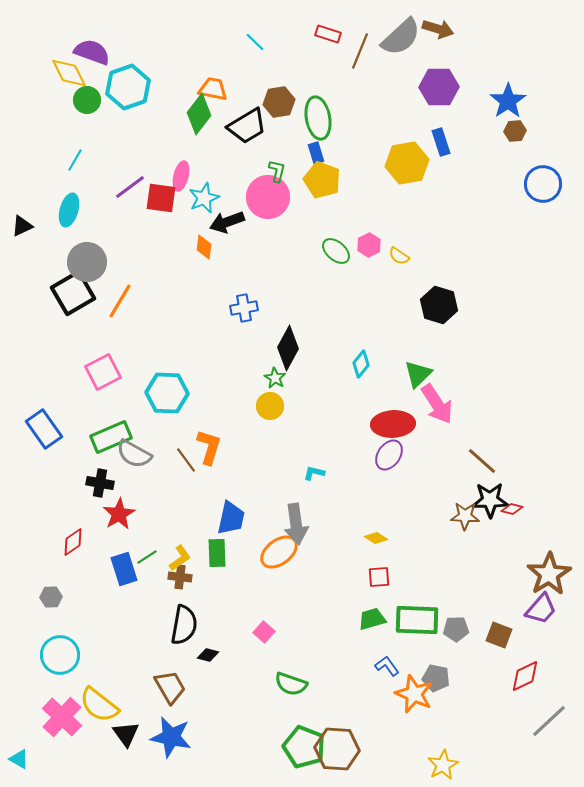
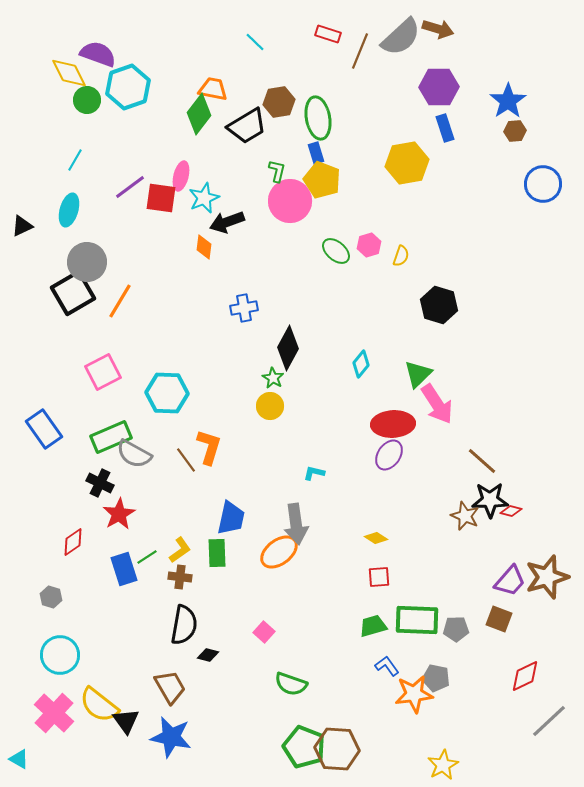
purple semicircle at (92, 52): moved 6 px right, 2 px down
blue rectangle at (441, 142): moved 4 px right, 14 px up
pink circle at (268, 197): moved 22 px right, 4 px down
pink hexagon at (369, 245): rotated 10 degrees clockwise
yellow semicircle at (399, 256): moved 2 px right; rotated 105 degrees counterclockwise
green star at (275, 378): moved 2 px left
black cross at (100, 483): rotated 16 degrees clockwise
red diamond at (512, 509): moved 1 px left, 2 px down
brown star at (465, 516): rotated 20 degrees clockwise
yellow L-shape at (180, 558): moved 8 px up
brown star at (549, 574): moved 2 px left, 3 px down; rotated 15 degrees clockwise
gray hexagon at (51, 597): rotated 20 degrees clockwise
purple trapezoid at (541, 609): moved 31 px left, 28 px up
green trapezoid at (372, 619): moved 1 px right, 7 px down
brown square at (499, 635): moved 16 px up
orange star at (414, 694): rotated 30 degrees counterclockwise
pink cross at (62, 717): moved 8 px left, 4 px up
black triangle at (126, 734): moved 13 px up
